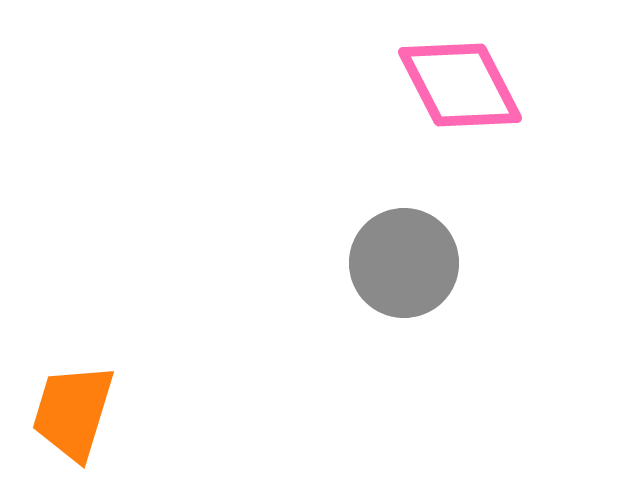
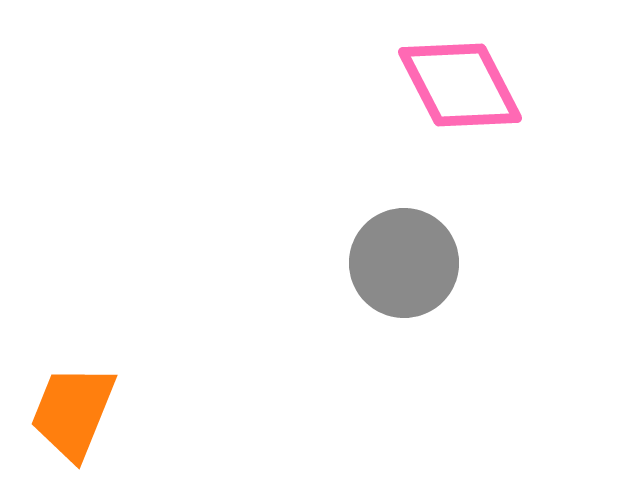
orange trapezoid: rotated 5 degrees clockwise
